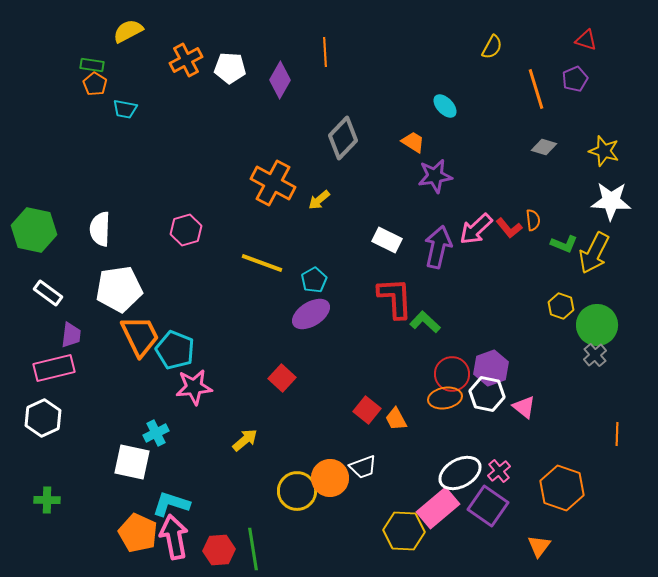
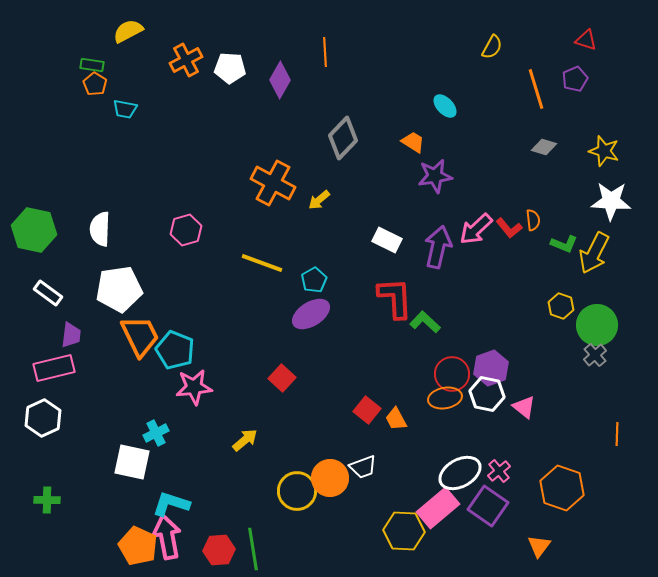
orange pentagon at (138, 533): moved 13 px down
pink arrow at (174, 537): moved 7 px left
